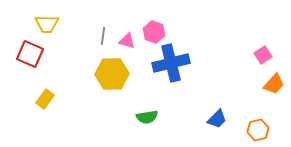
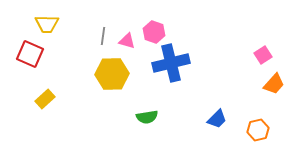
yellow rectangle: rotated 12 degrees clockwise
